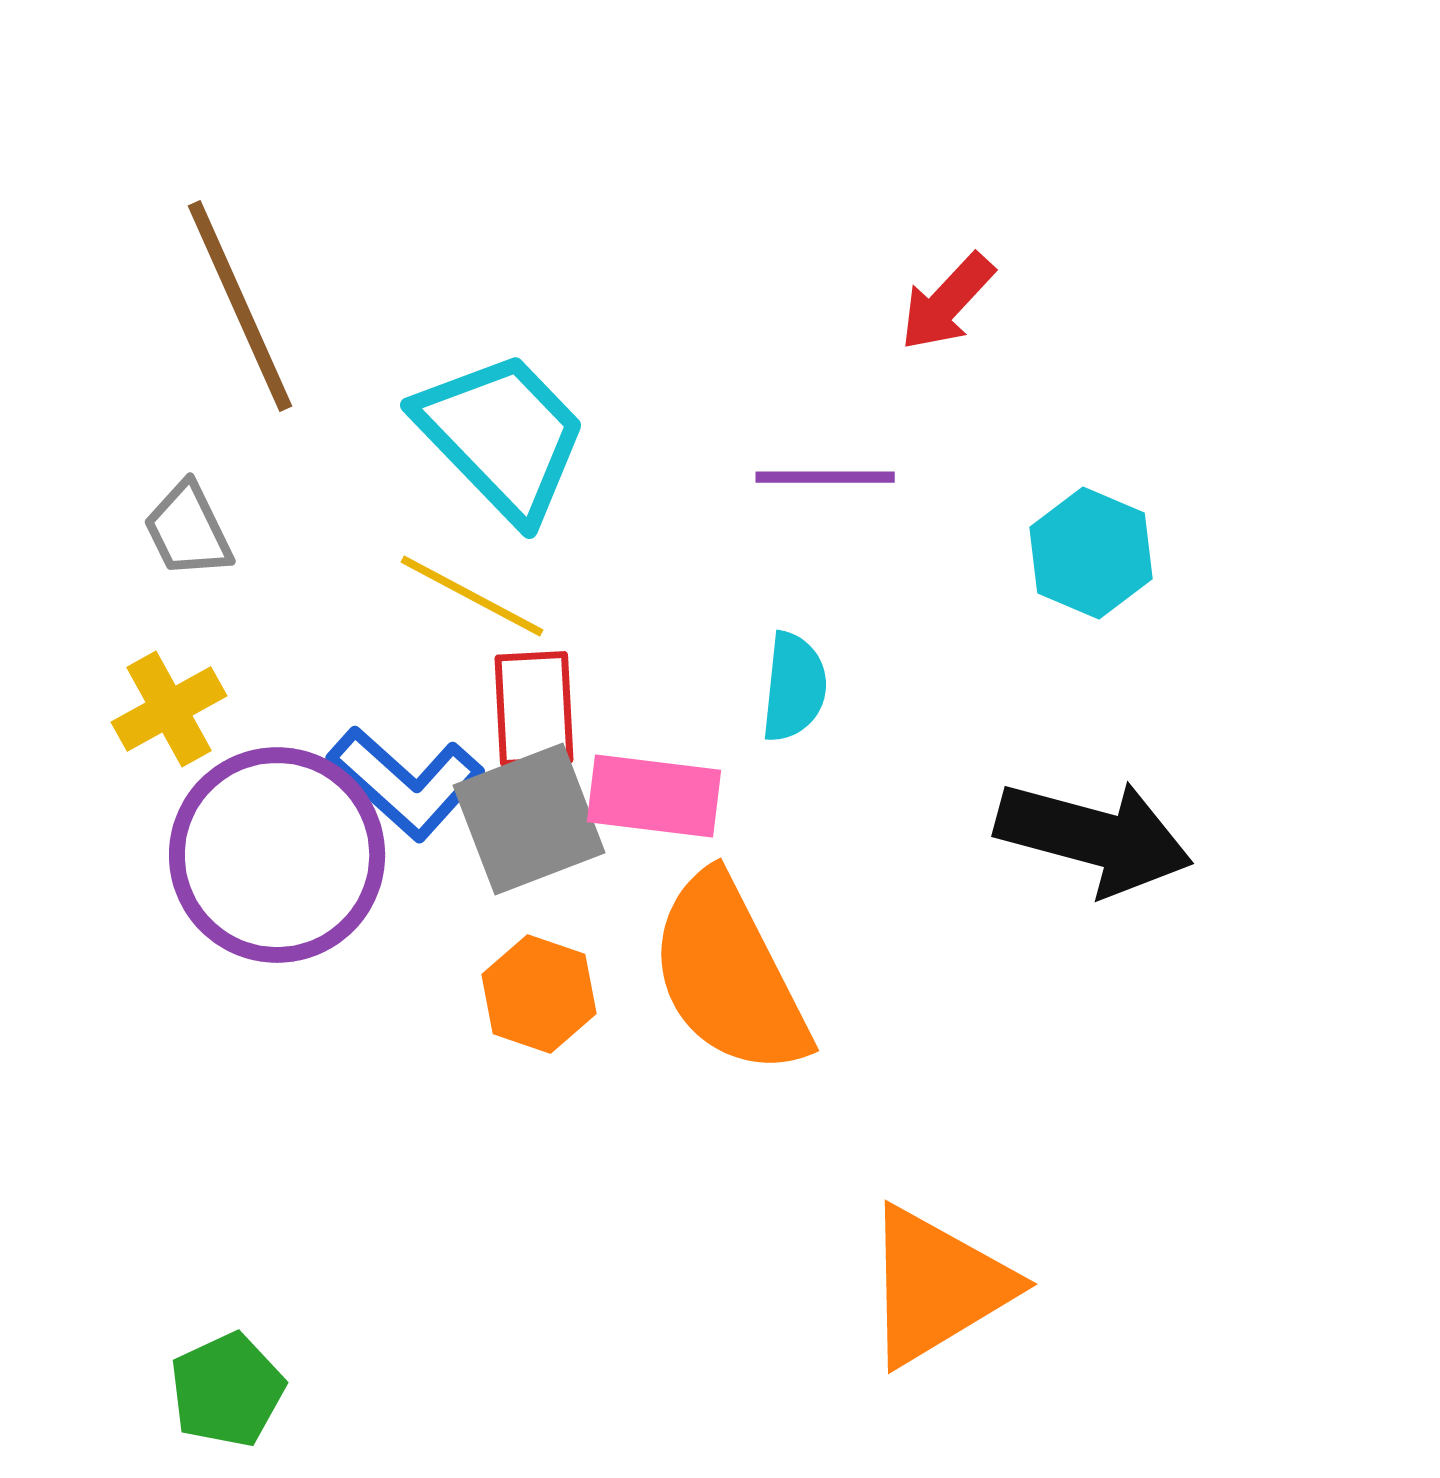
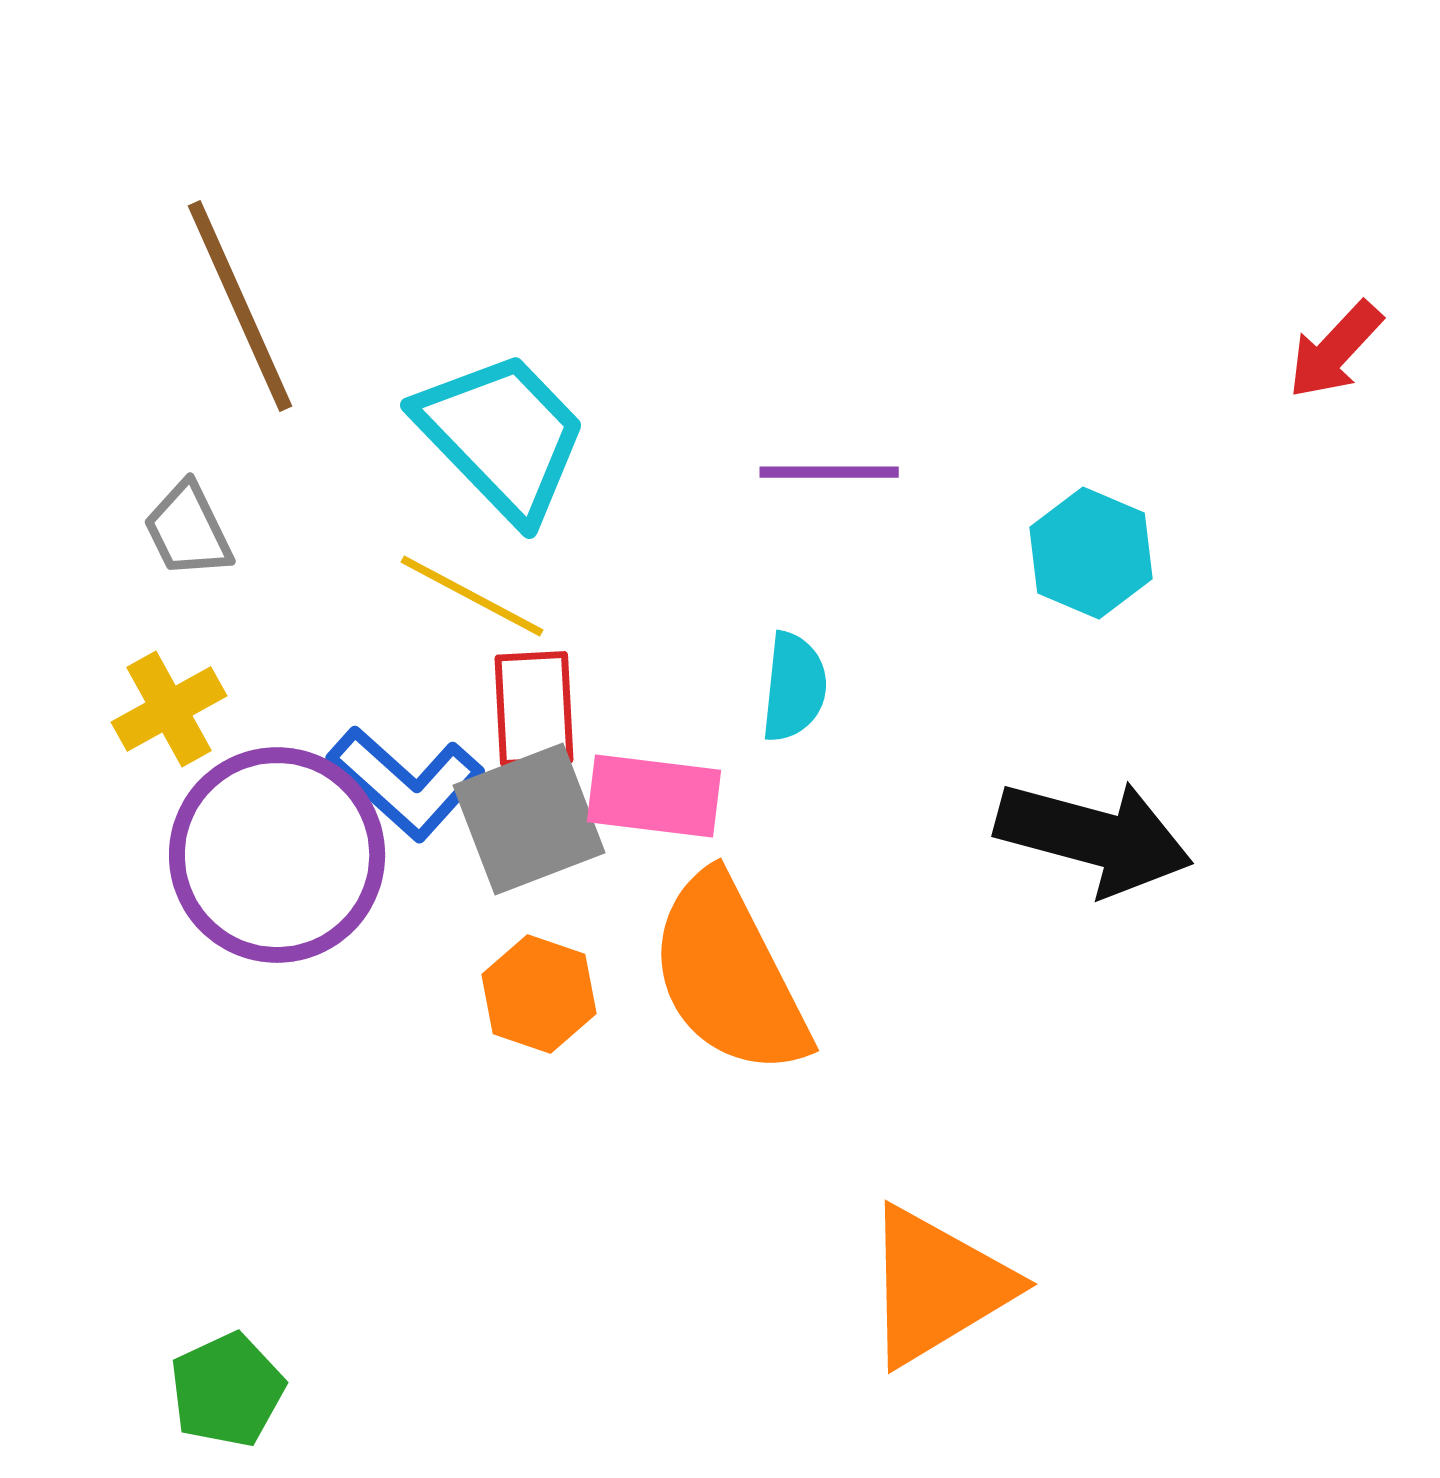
red arrow: moved 388 px right, 48 px down
purple line: moved 4 px right, 5 px up
